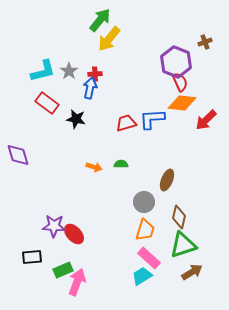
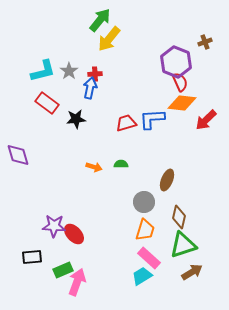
black star: rotated 18 degrees counterclockwise
